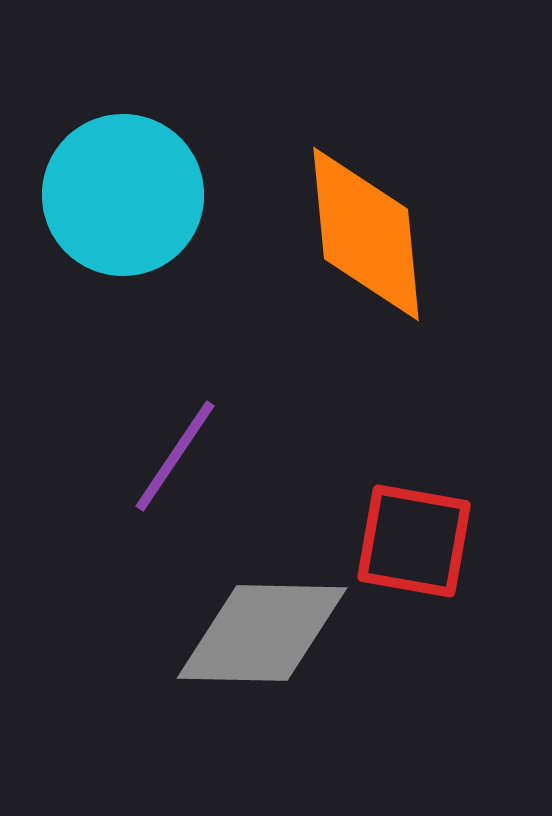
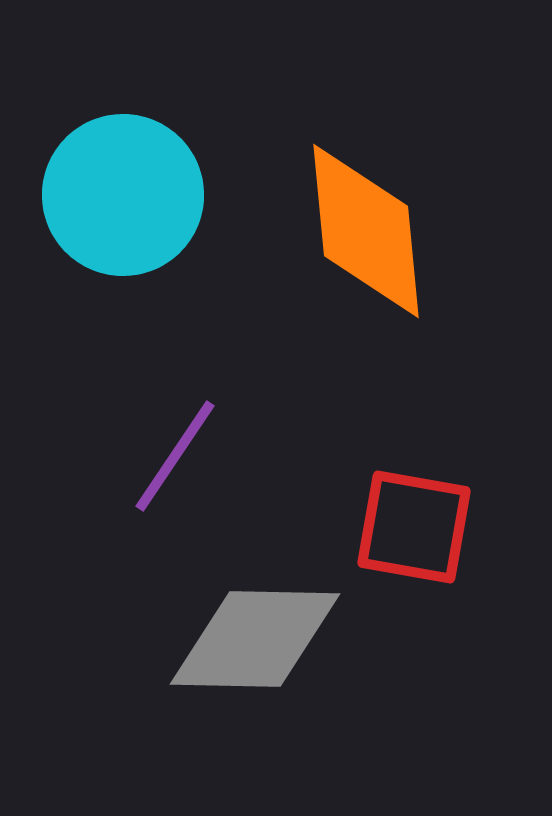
orange diamond: moved 3 px up
red square: moved 14 px up
gray diamond: moved 7 px left, 6 px down
